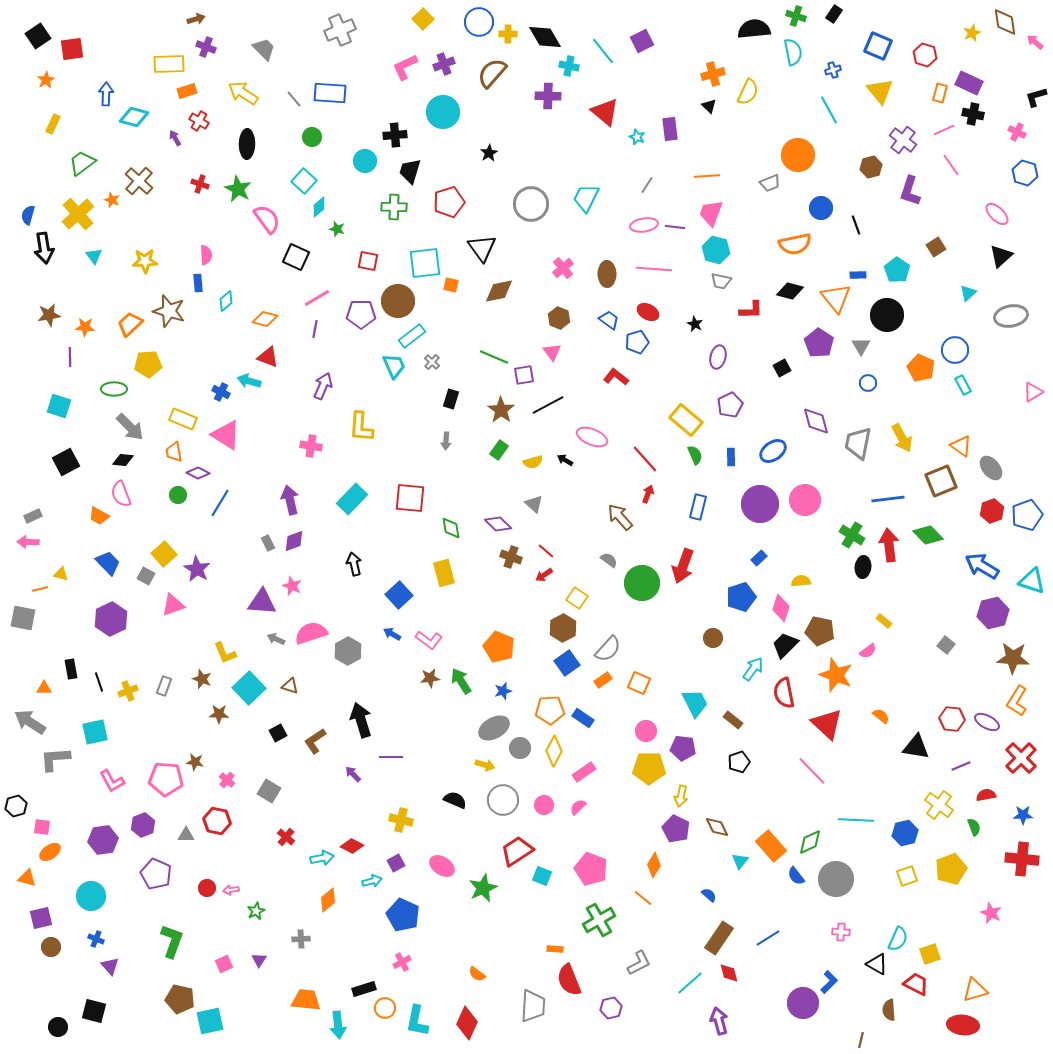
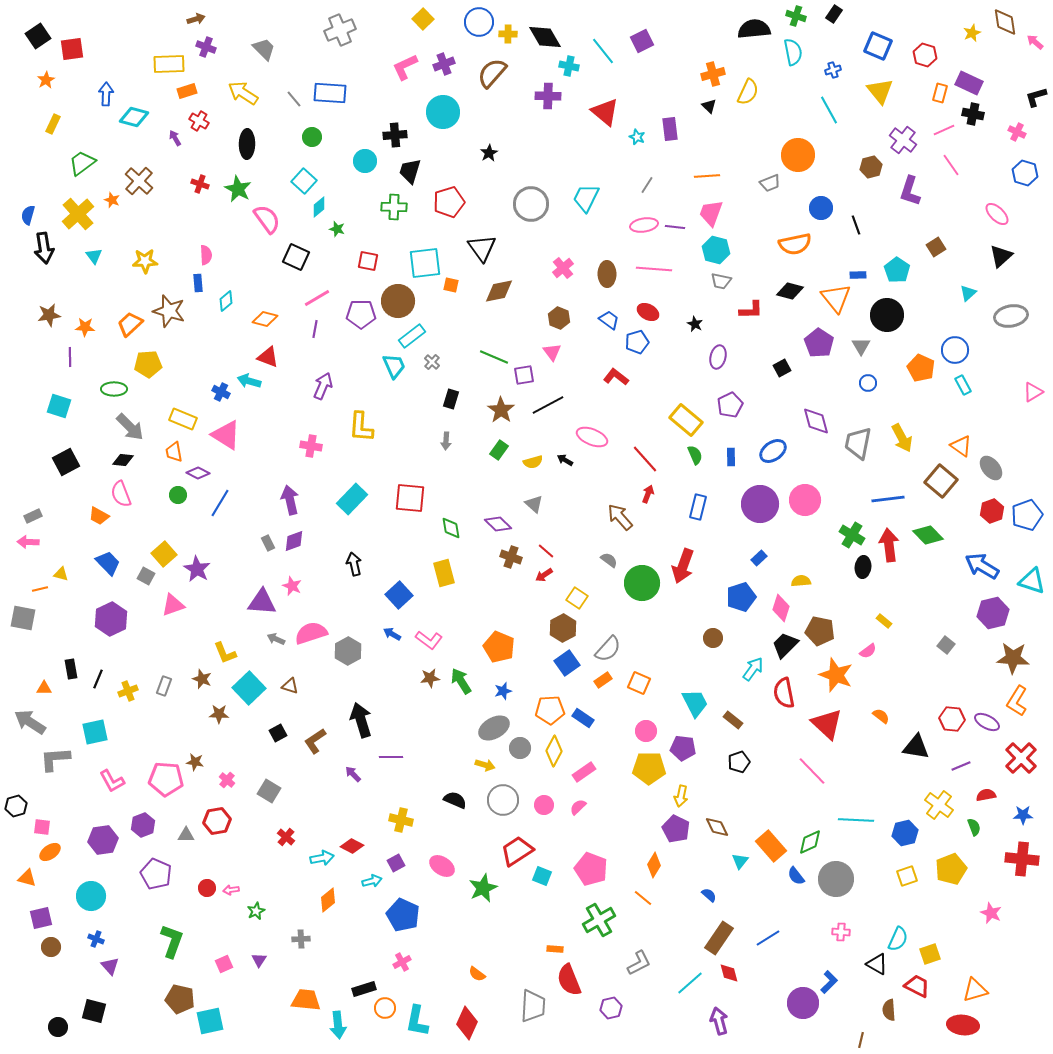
brown square at (941, 481): rotated 28 degrees counterclockwise
black line at (99, 682): moved 1 px left, 3 px up; rotated 42 degrees clockwise
red hexagon at (217, 821): rotated 20 degrees counterclockwise
red trapezoid at (916, 984): moved 1 px right, 2 px down
